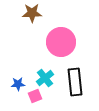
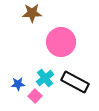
black rectangle: rotated 56 degrees counterclockwise
pink square: rotated 24 degrees counterclockwise
